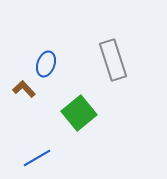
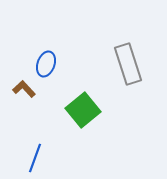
gray rectangle: moved 15 px right, 4 px down
green square: moved 4 px right, 3 px up
blue line: moved 2 px left; rotated 40 degrees counterclockwise
